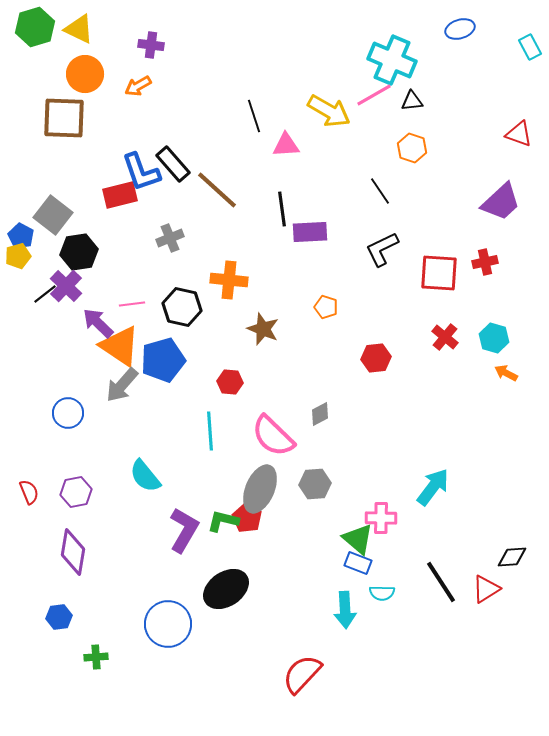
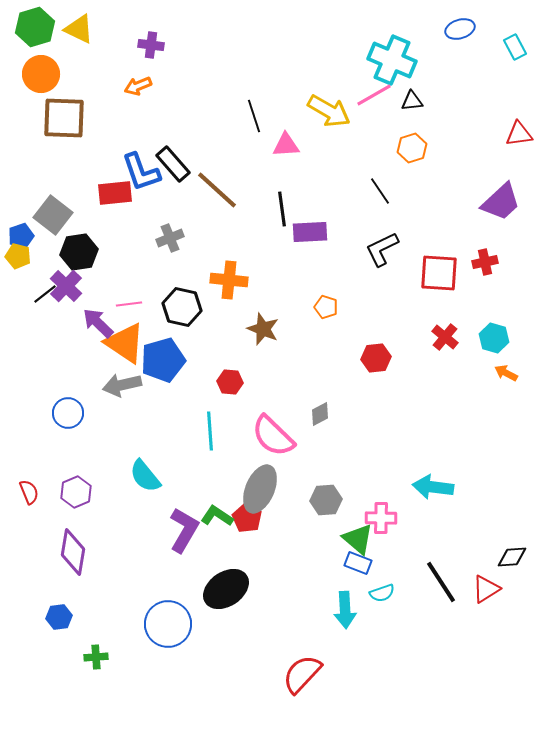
cyan rectangle at (530, 47): moved 15 px left
orange circle at (85, 74): moved 44 px left
orange arrow at (138, 86): rotated 8 degrees clockwise
red triangle at (519, 134): rotated 28 degrees counterclockwise
orange hexagon at (412, 148): rotated 24 degrees clockwise
red rectangle at (120, 195): moved 5 px left, 2 px up; rotated 8 degrees clockwise
blue pentagon at (21, 236): rotated 25 degrees clockwise
yellow pentagon at (18, 256): rotated 30 degrees clockwise
pink line at (132, 304): moved 3 px left
orange triangle at (120, 346): moved 5 px right, 3 px up
gray arrow at (122, 385): rotated 36 degrees clockwise
gray hexagon at (315, 484): moved 11 px right, 16 px down
cyan arrow at (433, 487): rotated 120 degrees counterclockwise
purple hexagon at (76, 492): rotated 12 degrees counterclockwise
green L-shape at (223, 521): moved 6 px left, 5 px up; rotated 20 degrees clockwise
cyan semicircle at (382, 593): rotated 20 degrees counterclockwise
